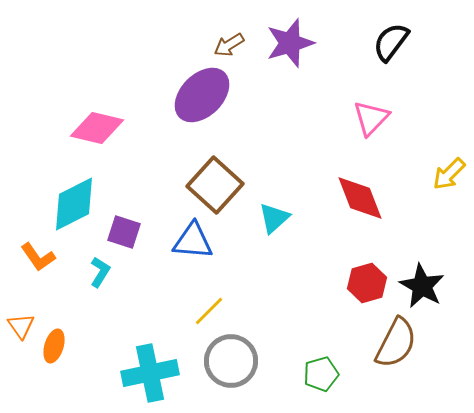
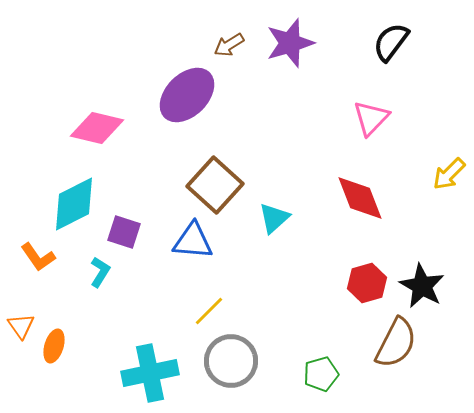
purple ellipse: moved 15 px left
